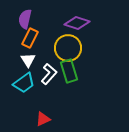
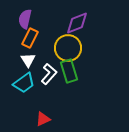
purple diamond: rotated 40 degrees counterclockwise
